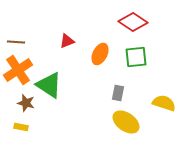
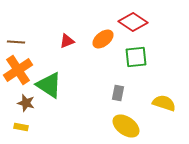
orange ellipse: moved 3 px right, 15 px up; rotated 25 degrees clockwise
yellow ellipse: moved 4 px down
